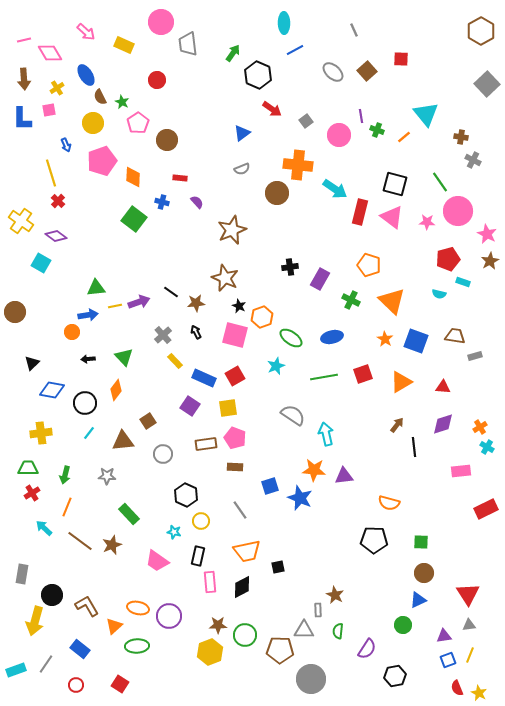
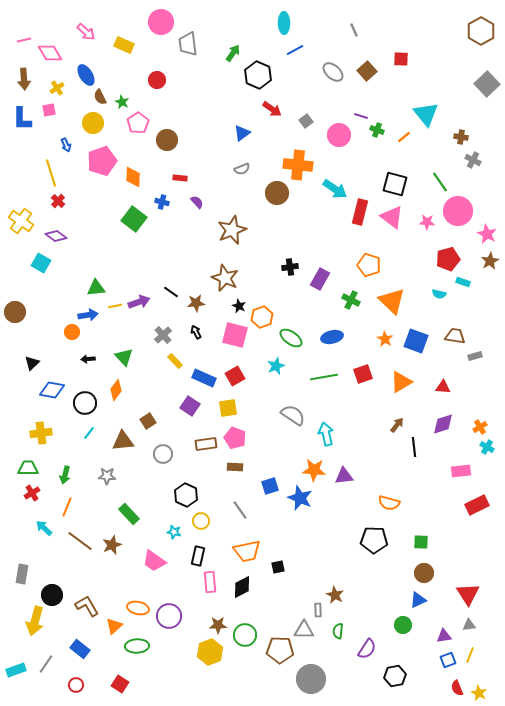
purple line at (361, 116): rotated 64 degrees counterclockwise
red rectangle at (486, 509): moved 9 px left, 4 px up
pink trapezoid at (157, 561): moved 3 px left
